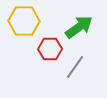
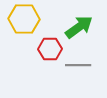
yellow hexagon: moved 2 px up
gray line: moved 3 px right, 2 px up; rotated 55 degrees clockwise
